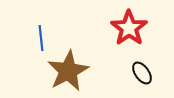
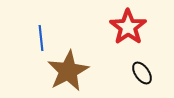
red star: moved 1 px left, 1 px up
